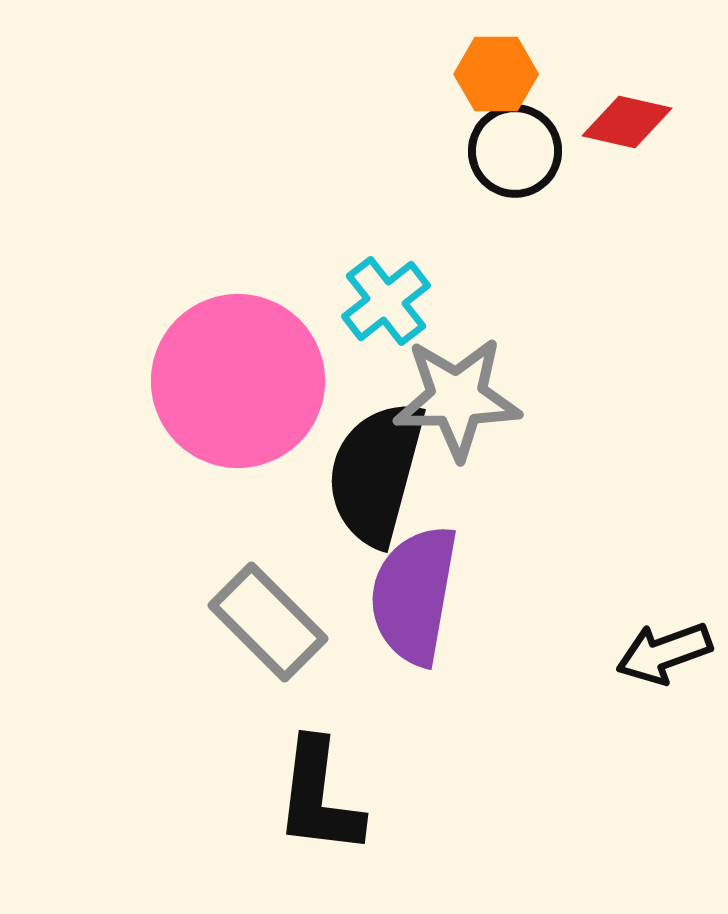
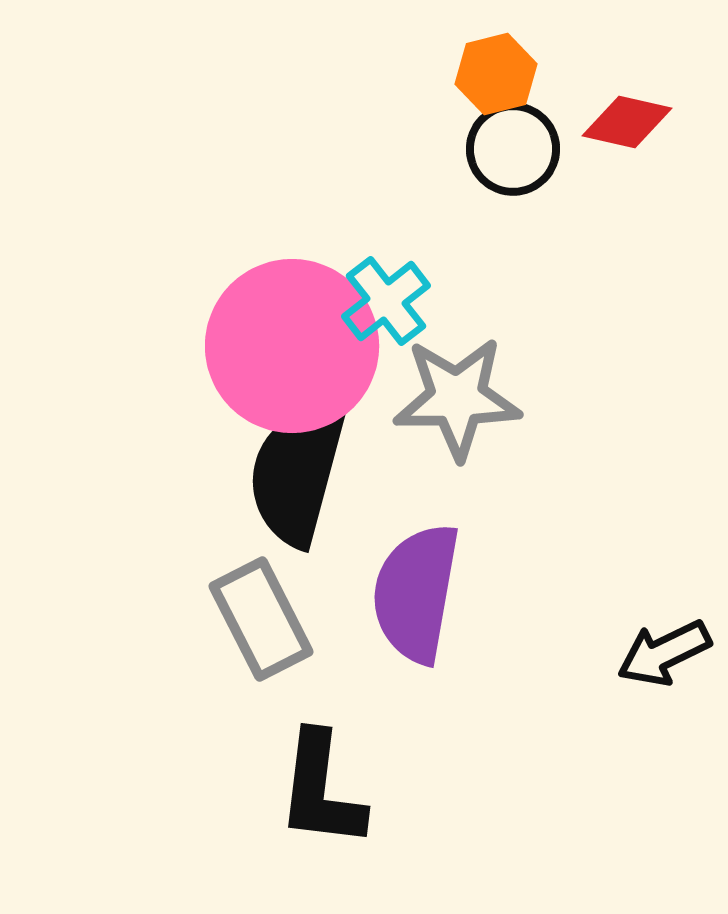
orange hexagon: rotated 14 degrees counterclockwise
black circle: moved 2 px left, 2 px up
pink circle: moved 54 px right, 35 px up
black semicircle: moved 79 px left
purple semicircle: moved 2 px right, 2 px up
gray rectangle: moved 7 px left, 3 px up; rotated 18 degrees clockwise
black arrow: rotated 6 degrees counterclockwise
black L-shape: moved 2 px right, 7 px up
